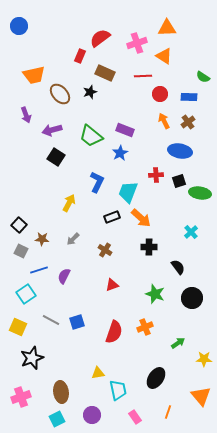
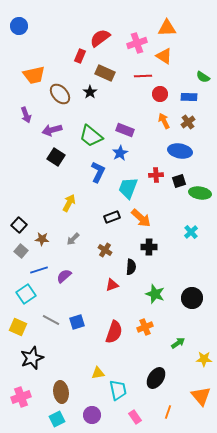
black star at (90, 92): rotated 16 degrees counterclockwise
blue L-shape at (97, 182): moved 1 px right, 10 px up
cyan trapezoid at (128, 192): moved 4 px up
gray square at (21, 251): rotated 16 degrees clockwise
black semicircle at (178, 267): moved 47 px left; rotated 42 degrees clockwise
purple semicircle at (64, 276): rotated 21 degrees clockwise
